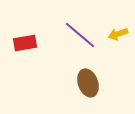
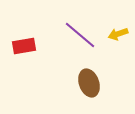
red rectangle: moved 1 px left, 3 px down
brown ellipse: moved 1 px right
